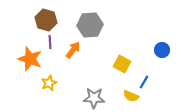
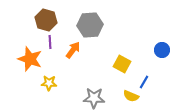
yellow star: rotated 28 degrees clockwise
